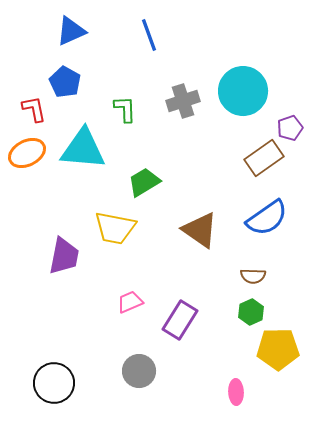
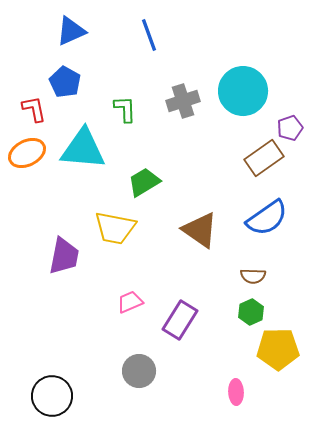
black circle: moved 2 px left, 13 px down
